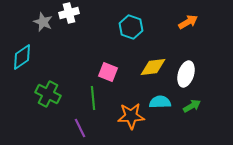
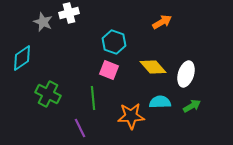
orange arrow: moved 26 px left
cyan hexagon: moved 17 px left, 15 px down
cyan diamond: moved 1 px down
yellow diamond: rotated 56 degrees clockwise
pink square: moved 1 px right, 2 px up
